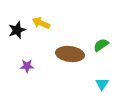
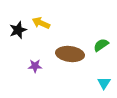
black star: moved 1 px right
purple star: moved 8 px right
cyan triangle: moved 2 px right, 1 px up
